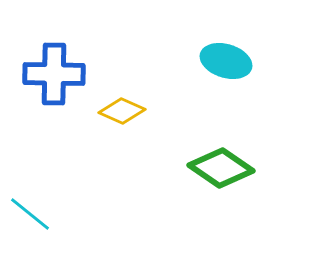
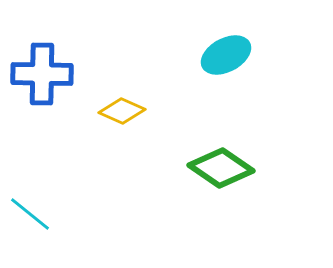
cyan ellipse: moved 6 px up; rotated 45 degrees counterclockwise
blue cross: moved 12 px left
